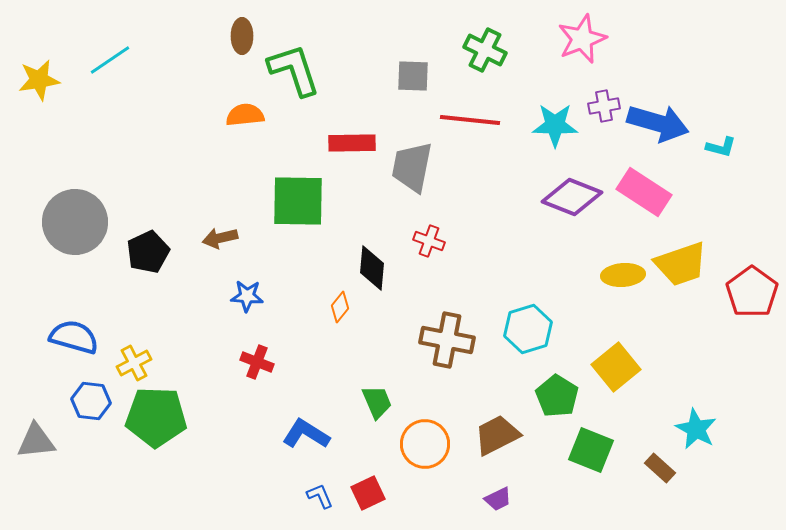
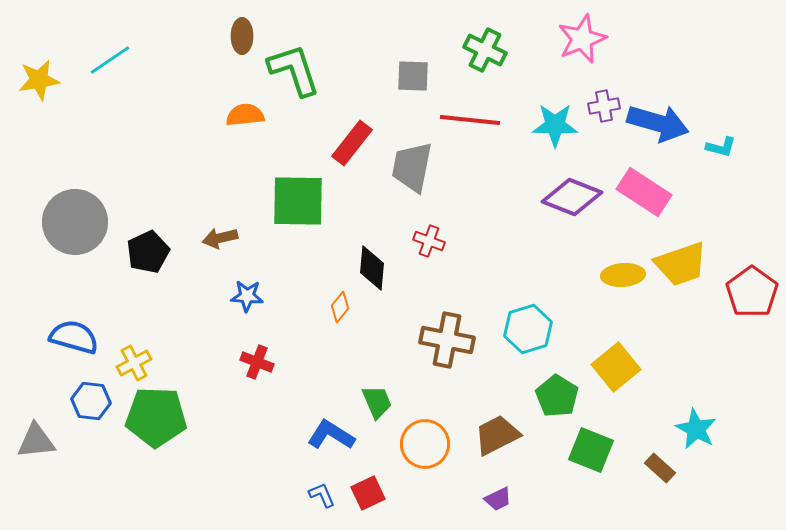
red rectangle at (352, 143): rotated 51 degrees counterclockwise
blue L-shape at (306, 434): moved 25 px right, 1 px down
blue L-shape at (320, 496): moved 2 px right, 1 px up
